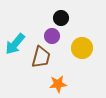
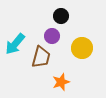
black circle: moved 2 px up
orange star: moved 3 px right, 2 px up; rotated 12 degrees counterclockwise
